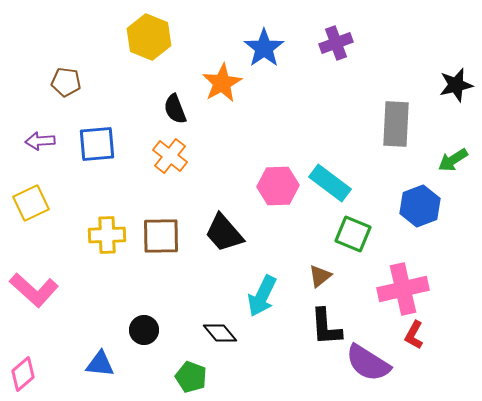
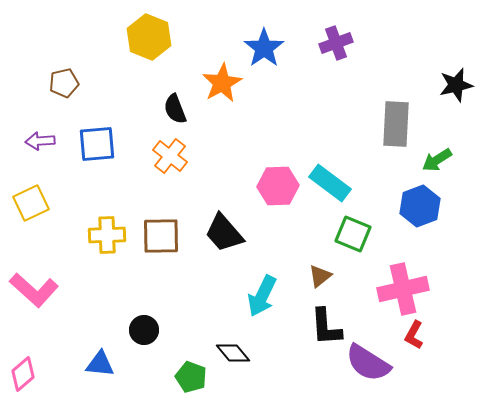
brown pentagon: moved 2 px left, 1 px down; rotated 20 degrees counterclockwise
green arrow: moved 16 px left
black diamond: moved 13 px right, 20 px down
